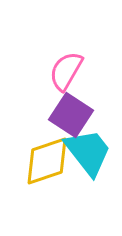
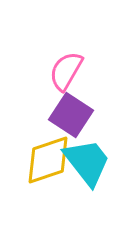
cyan trapezoid: moved 1 px left, 10 px down
yellow diamond: moved 1 px right, 1 px up
